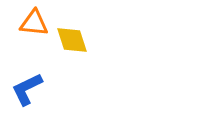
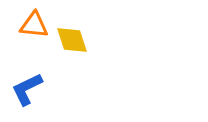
orange triangle: moved 2 px down
